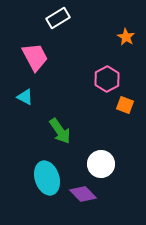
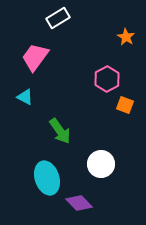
pink trapezoid: rotated 116 degrees counterclockwise
purple diamond: moved 4 px left, 9 px down
